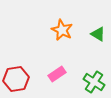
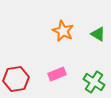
orange star: moved 1 px right, 1 px down
pink rectangle: rotated 12 degrees clockwise
